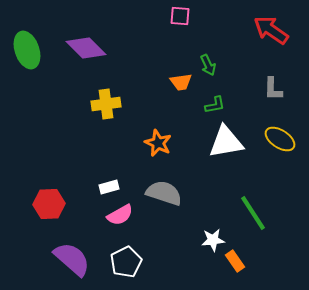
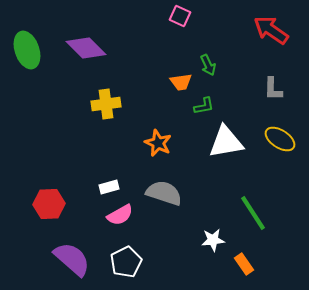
pink square: rotated 20 degrees clockwise
green L-shape: moved 11 px left, 1 px down
orange rectangle: moved 9 px right, 3 px down
